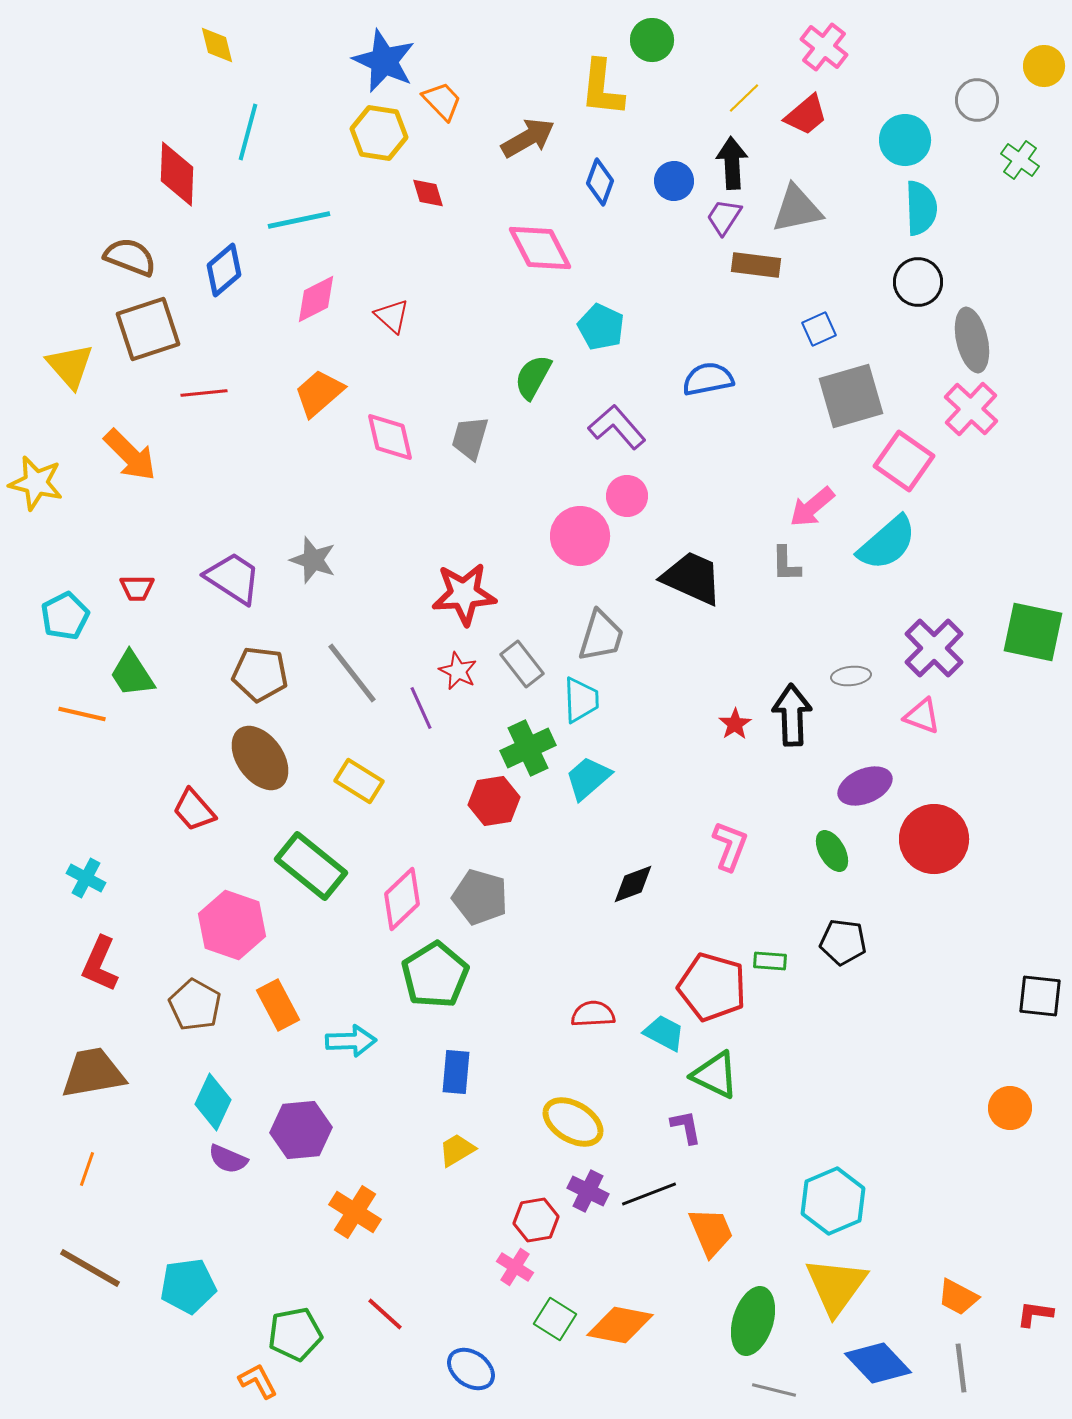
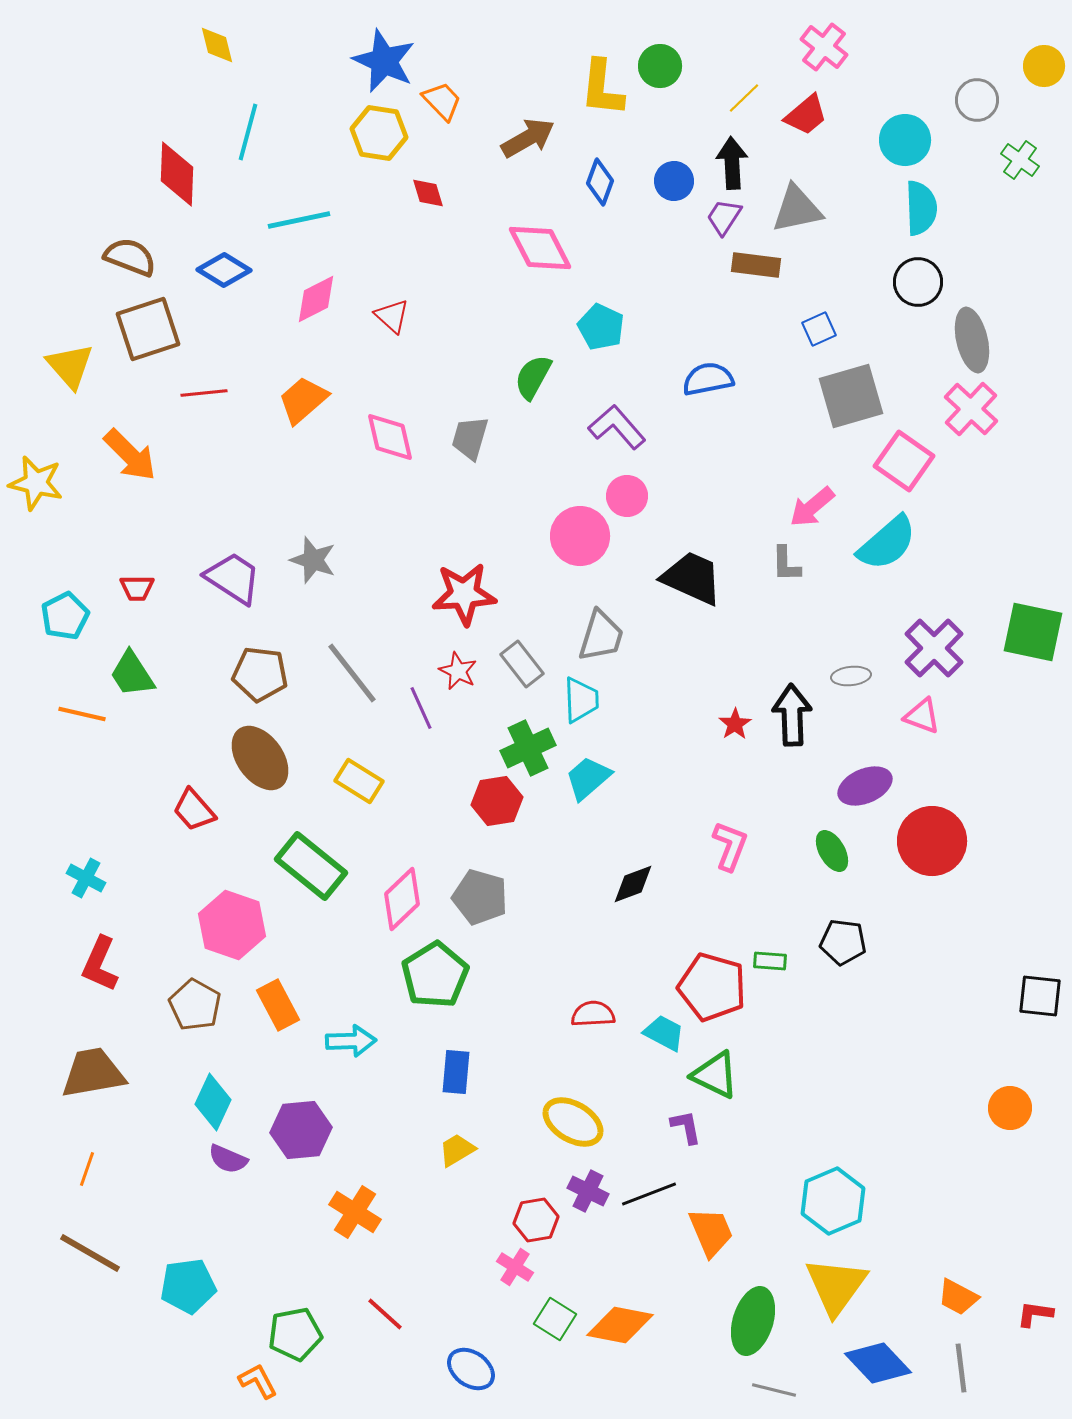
green circle at (652, 40): moved 8 px right, 26 px down
blue diamond at (224, 270): rotated 72 degrees clockwise
orange trapezoid at (319, 393): moved 16 px left, 7 px down
red hexagon at (494, 801): moved 3 px right
red circle at (934, 839): moved 2 px left, 2 px down
brown line at (90, 1268): moved 15 px up
